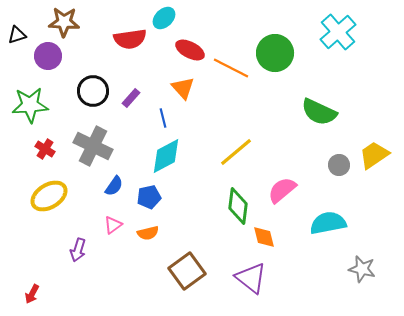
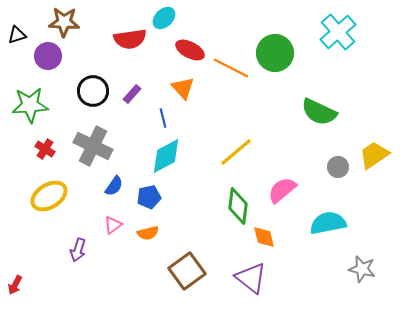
purple rectangle: moved 1 px right, 4 px up
gray circle: moved 1 px left, 2 px down
red arrow: moved 17 px left, 9 px up
